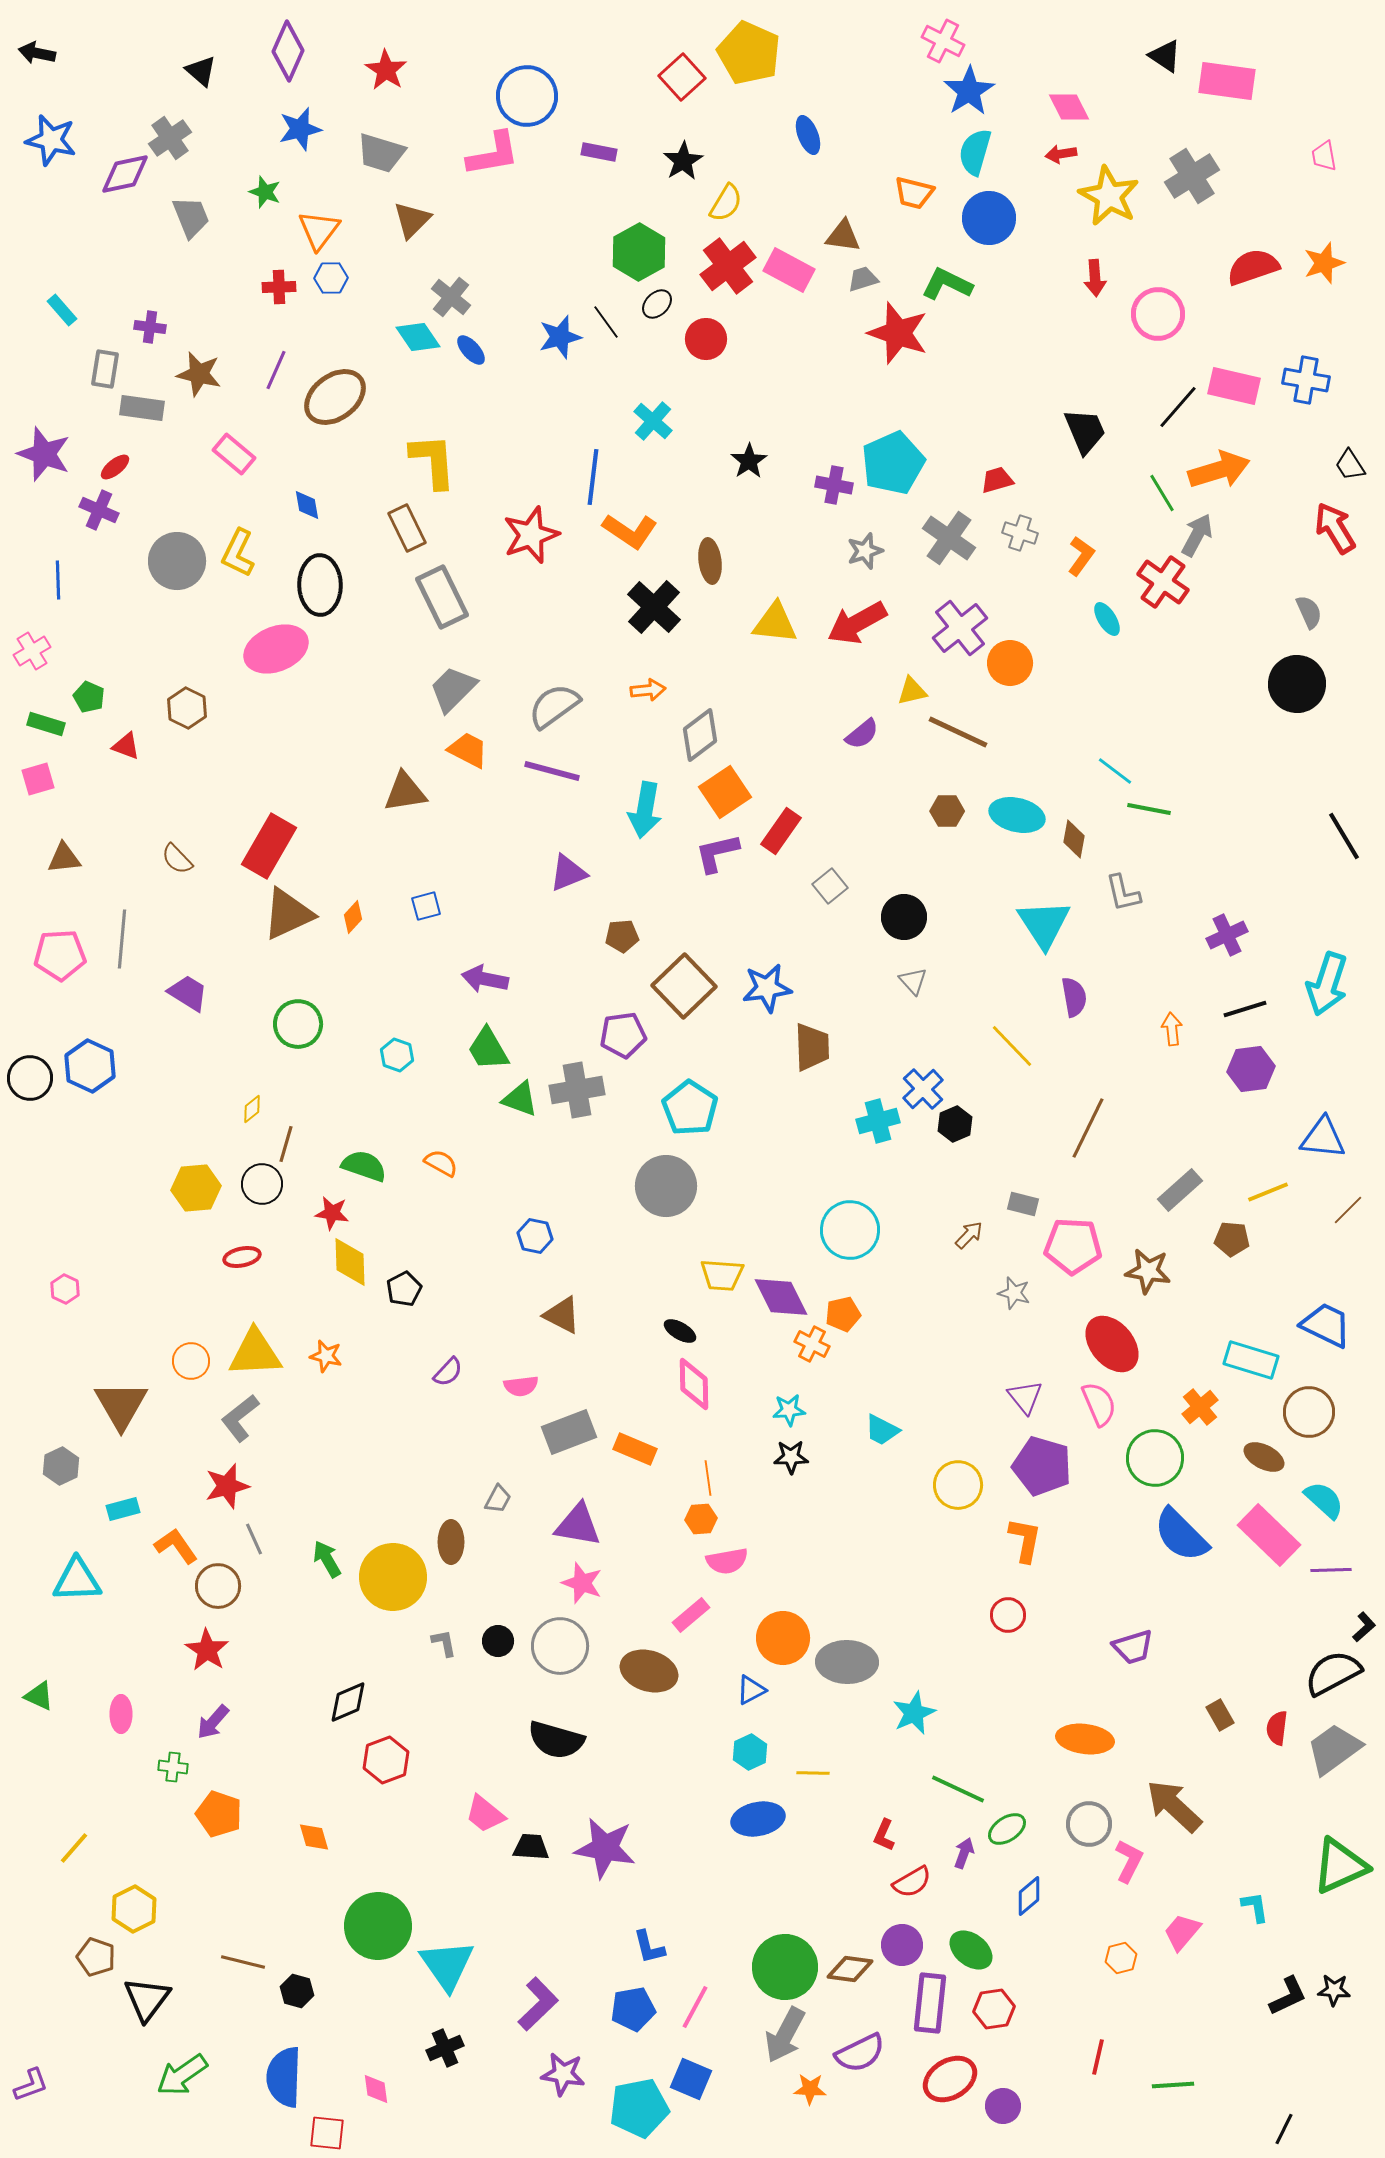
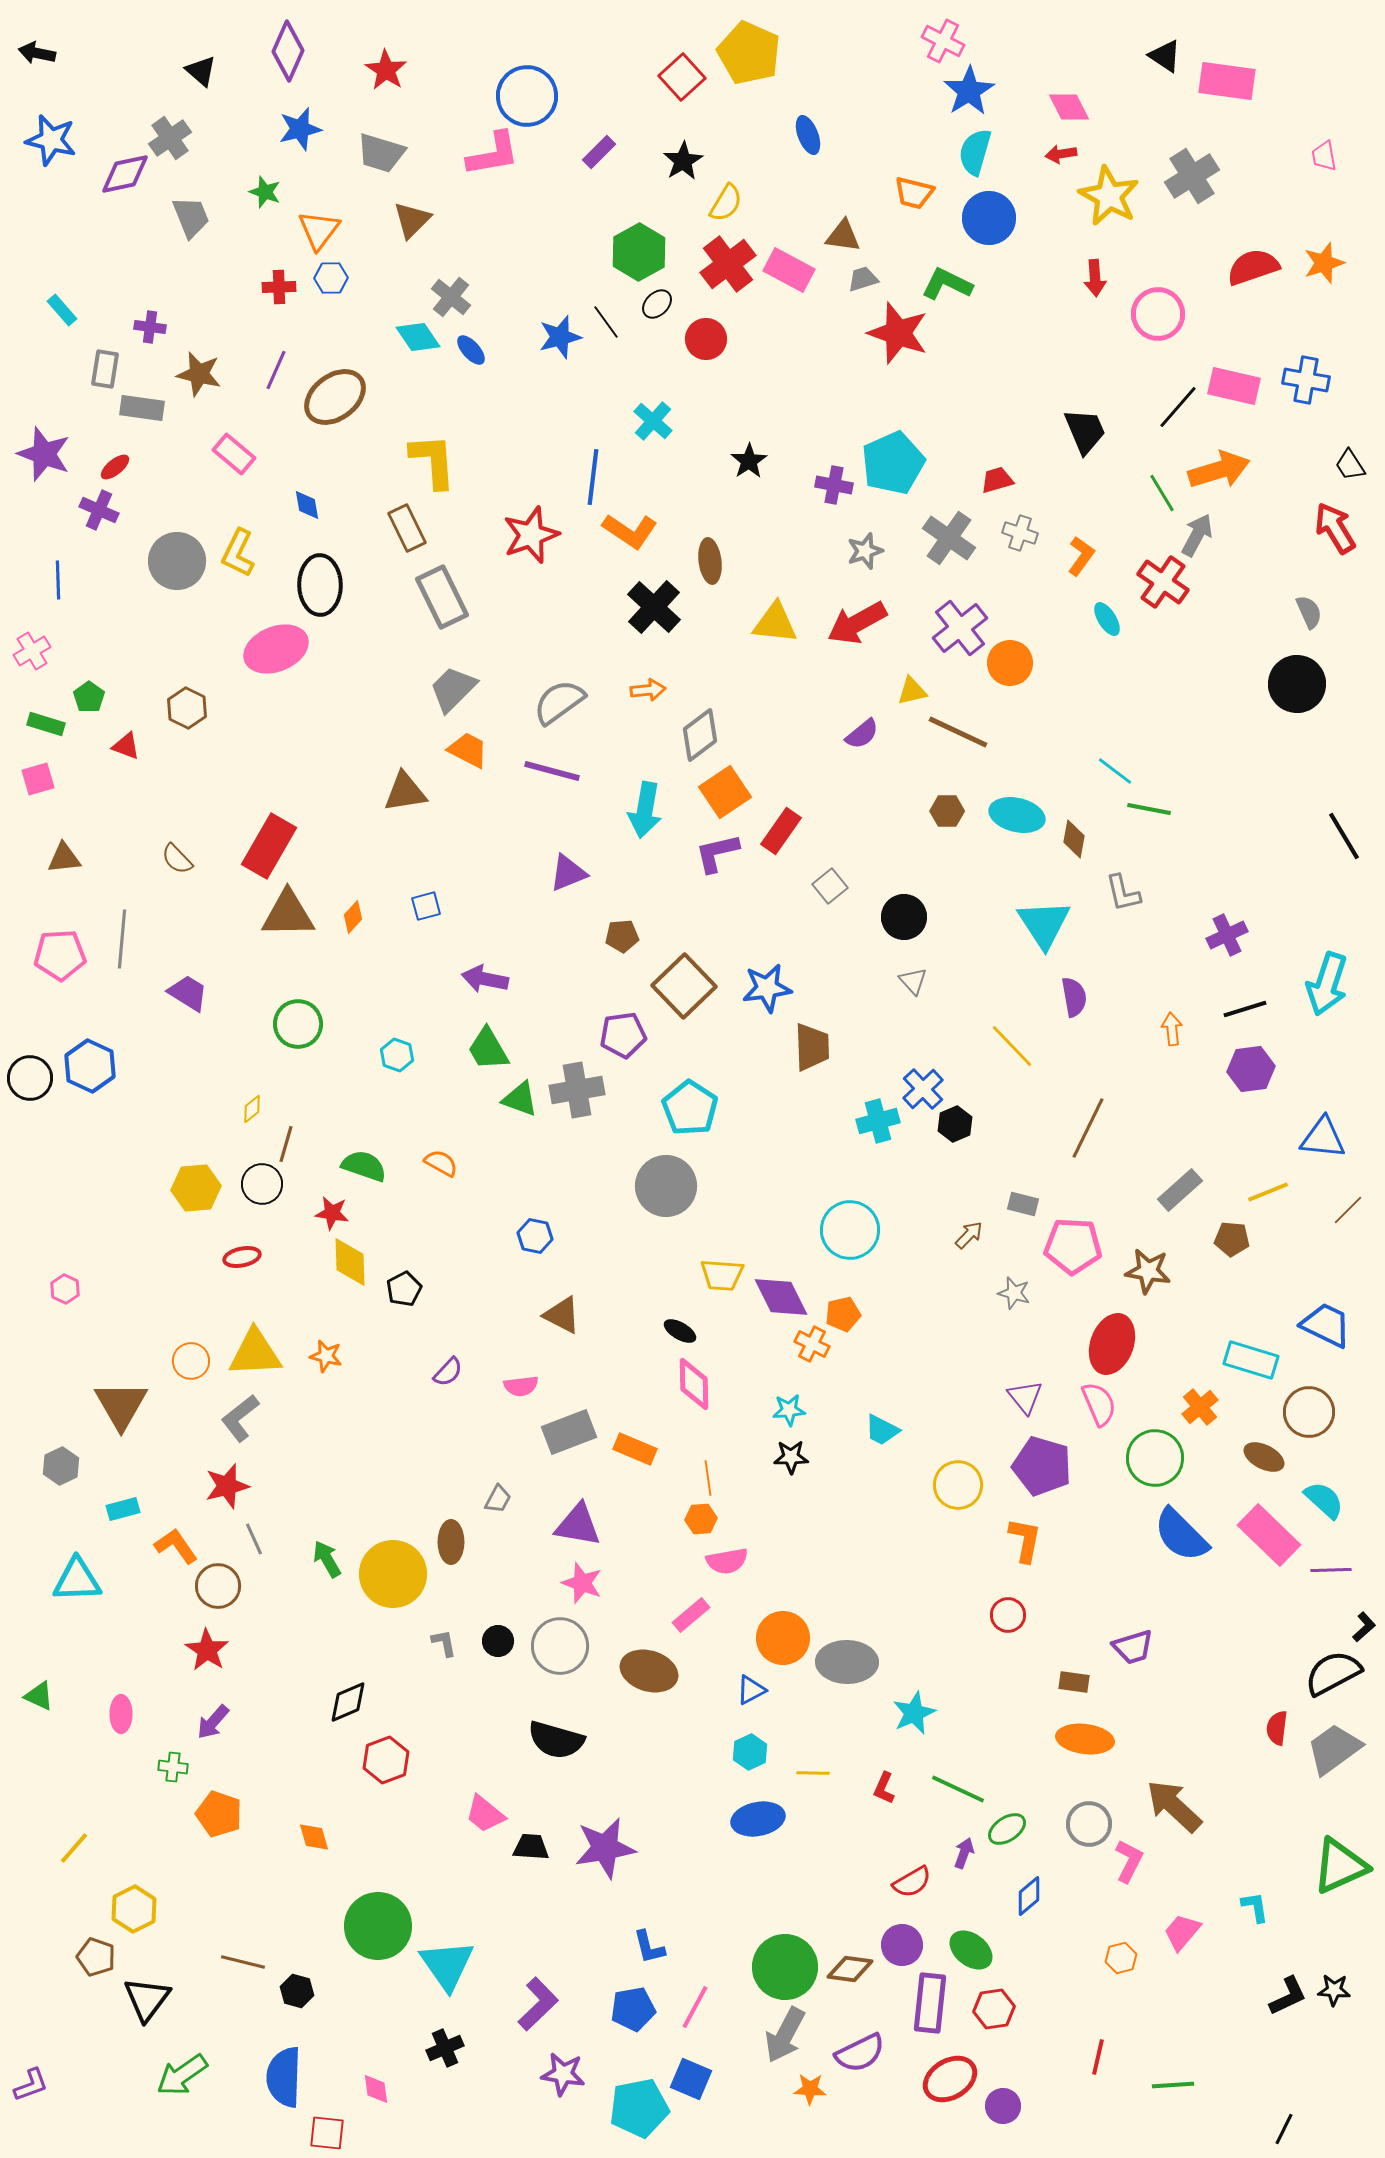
purple rectangle at (599, 152): rotated 56 degrees counterclockwise
red cross at (728, 266): moved 2 px up
green pentagon at (89, 697): rotated 12 degrees clockwise
gray semicircle at (554, 706): moved 5 px right, 4 px up
brown triangle at (288, 914): rotated 24 degrees clockwise
red ellipse at (1112, 1344): rotated 60 degrees clockwise
yellow circle at (393, 1577): moved 3 px up
brown rectangle at (1220, 1715): moved 146 px left, 33 px up; rotated 52 degrees counterclockwise
red L-shape at (884, 1835): moved 47 px up
purple star at (605, 1848): rotated 20 degrees counterclockwise
